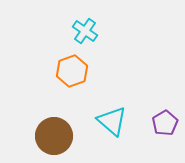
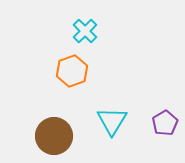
cyan cross: rotated 10 degrees clockwise
cyan triangle: rotated 20 degrees clockwise
